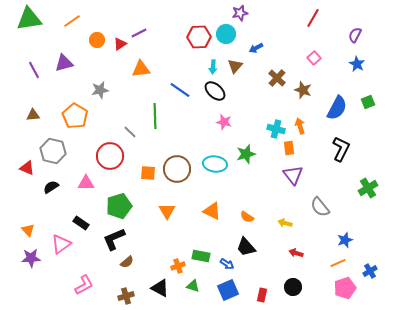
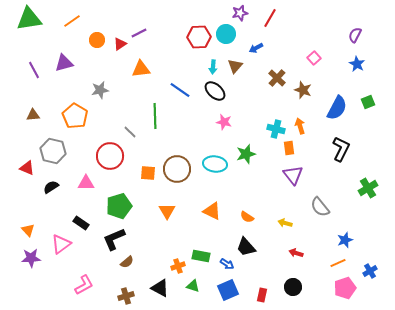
red line at (313, 18): moved 43 px left
